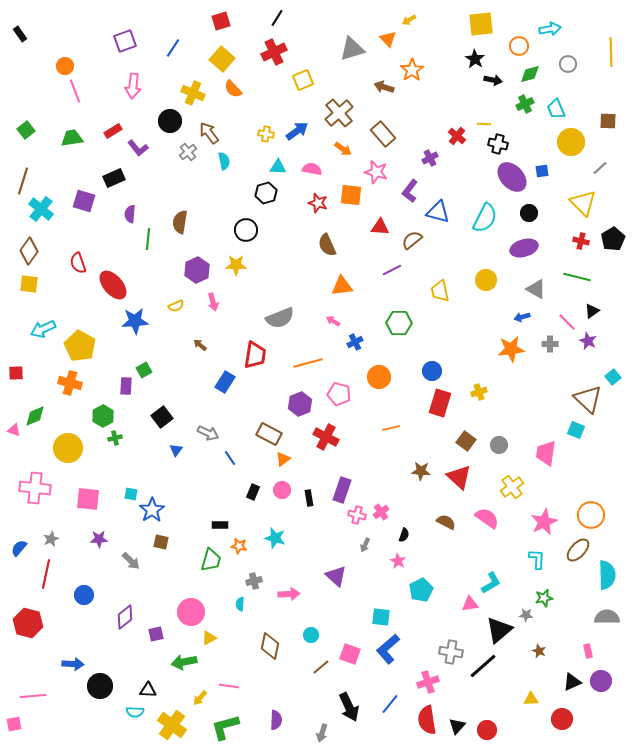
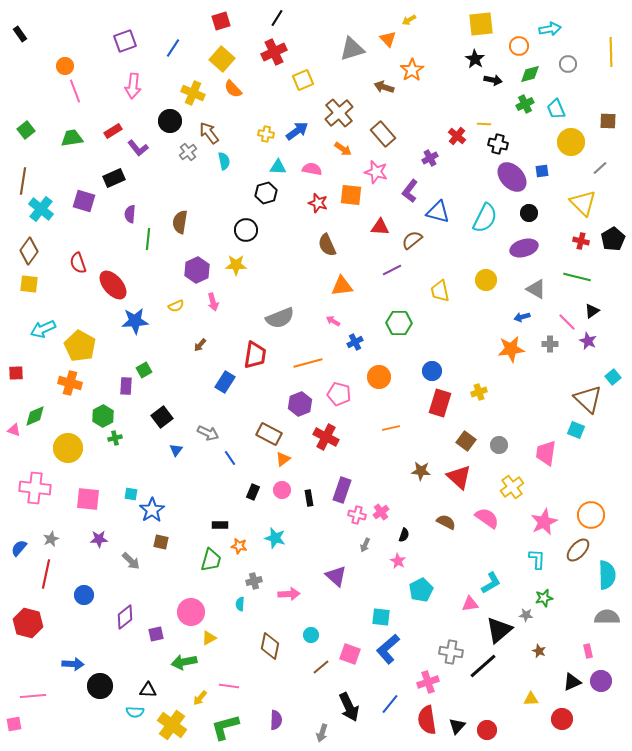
brown line at (23, 181): rotated 8 degrees counterclockwise
brown arrow at (200, 345): rotated 88 degrees counterclockwise
